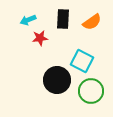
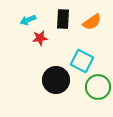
black circle: moved 1 px left
green circle: moved 7 px right, 4 px up
